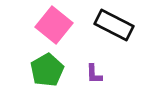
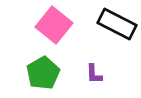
black rectangle: moved 3 px right, 1 px up
green pentagon: moved 4 px left, 3 px down
